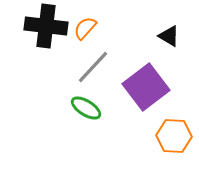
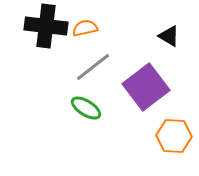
orange semicircle: rotated 35 degrees clockwise
gray line: rotated 9 degrees clockwise
